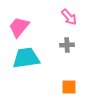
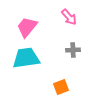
pink trapezoid: moved 8 px right
gray cross: moved 6 px right, 5 px down
orange square: moved 8 px left; rotated 21 degrees counterclockwise
